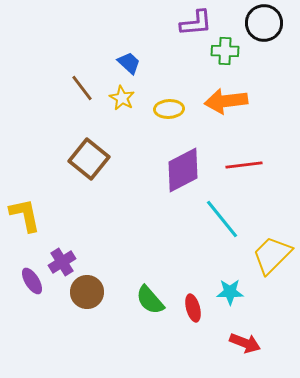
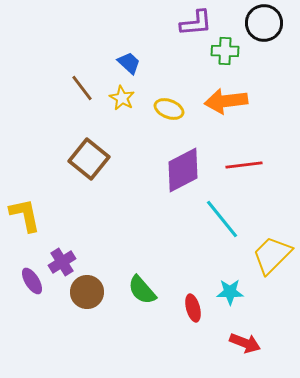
yellow ellipse: rotated 24 degrees clockwise
green semicircle: moved 8 px left, 10 px up
